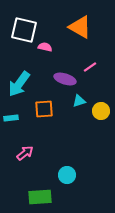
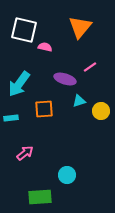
orange triangle: rotated 40 degrees clockwise
